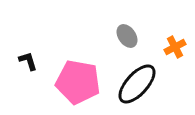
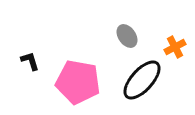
black L-shape: moved 2 px right
black ellipse: moved 5 px right, 4 px up
